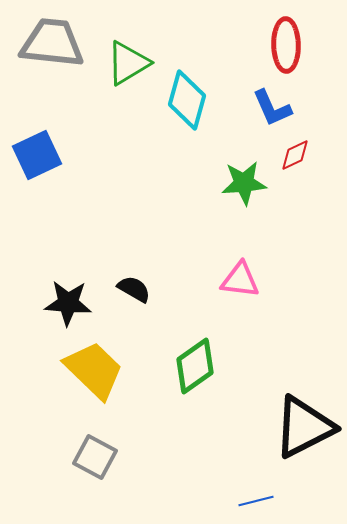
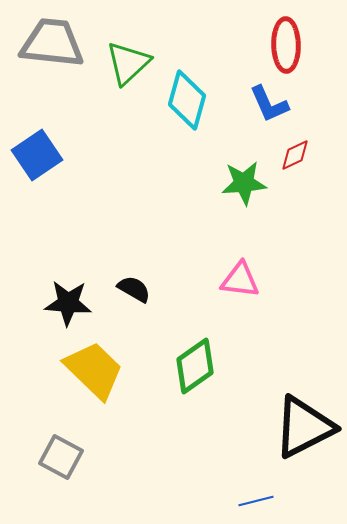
green triangle: rotated 12 degrees counterclockwise
blue L-shape: moved 3 px left, 4 px up
blue square: rotated 9 degrees counterclockwise
gray square: moved 34 px left
